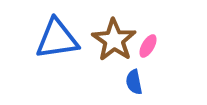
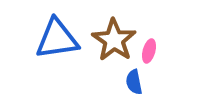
pink ellipse: moved 1 px right, 5 px down; rotated 15 degrees counterclockwise
